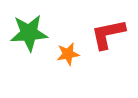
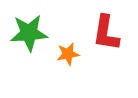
red L-shape: moved 2 px left, 1 px up; rotated 69 degrees counterclockwise
